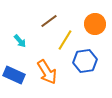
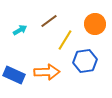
cyan arrow: moved 11 px up; rotated 80 degrees counterclockwise
orange arrow: rotated 60 degrees counterclockwise
